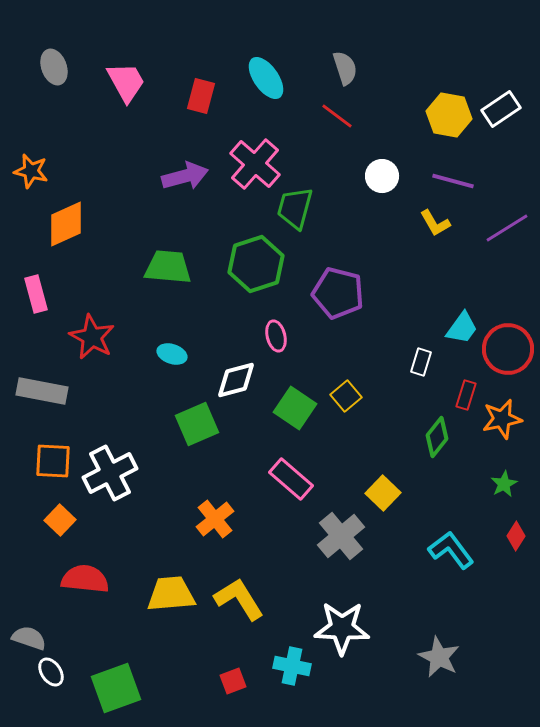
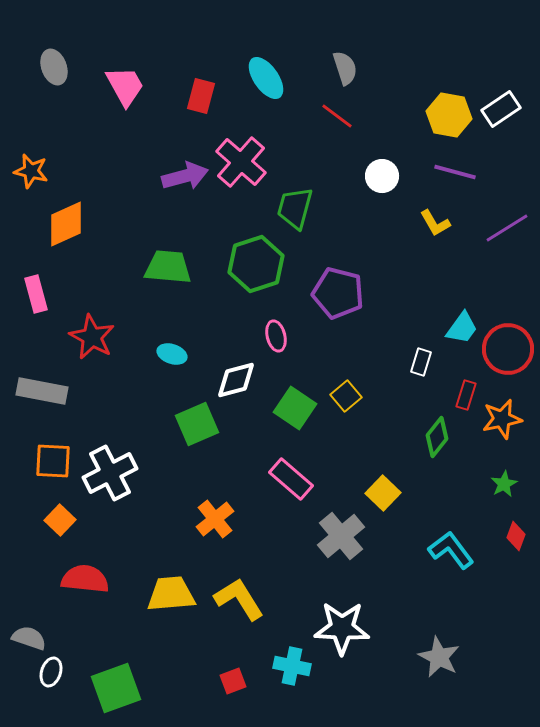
pink trapezoid at (126, 82): moved 1 px left, 4 px down
pink cross at (255, 164): moved 14 px left, 2 px up
purple line at (453, 181): moved 2 px right, 9 px up
red diamond at (516, 536): rotated 12 degrees counterclockwise
white ellipse at (51, 672): rotated 52 degrees clockwise
